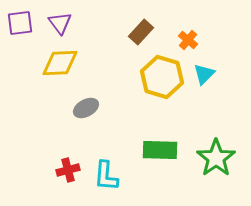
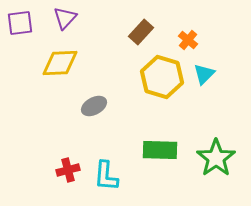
purple triangle: moved 5 px right, 5 px up; rotated 20 degrees clockwise
gray ellipse: moved 8 px right, 2 px up
